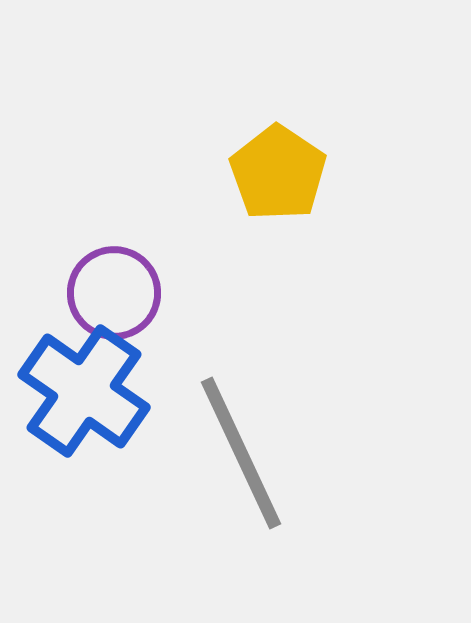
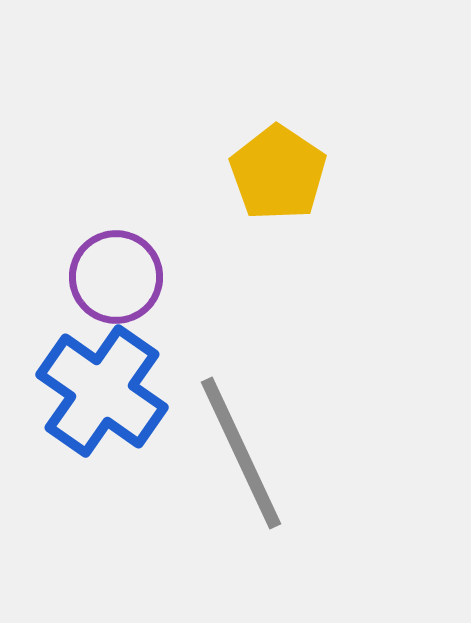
purple circle: moved 2 px right, 16 px up
blue cross: moved 18 px right
